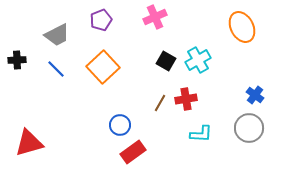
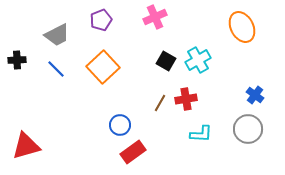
gray circle: moved 1 px left, 1 px down
red triangle: moved 3 px left, 3 px down
